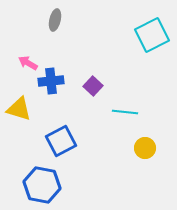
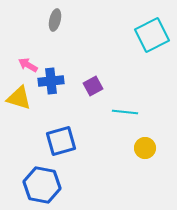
pink arrow: moved 2 px down
purple square: rotated 18 degrees clockwise
yellow triangle: moved 11 px up
blue square: rotated 12 degrees clockwise
